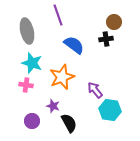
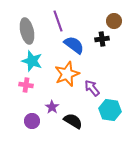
purple line: moved 6 px down
brown circle: moved 1 px up
black cross: moved 4 px left
cyan star: moved 2 px up
orange star: moved 5 px right, 3 px up
purple arrow: moved 3 px left, 2 px up
purple star: moved 1 px left, 1 px down; rotated 16 degrees clockwise
black semicircle: moved 4 px right, 2 px up; rotated 30 degrees counterclockwise
